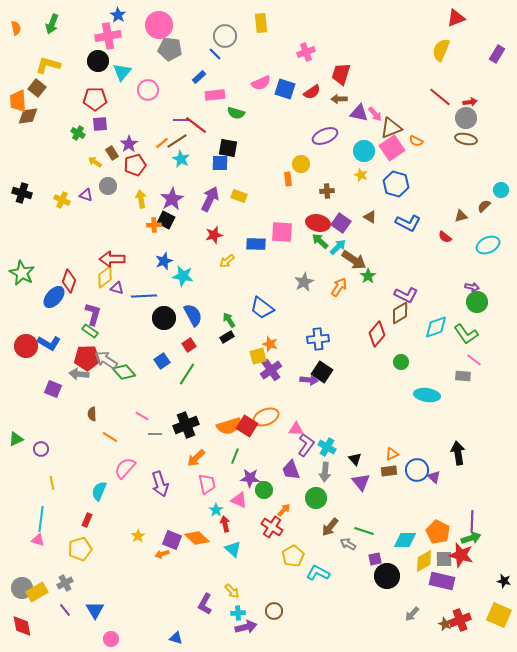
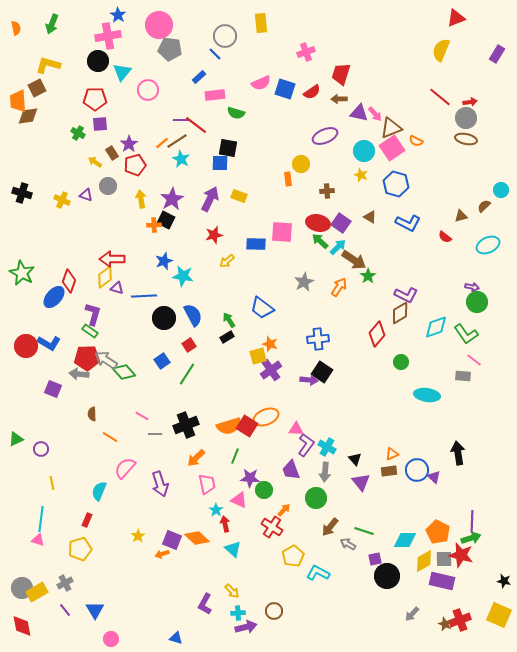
brown square at (37, 88): rotated 24 degrees clockwise
